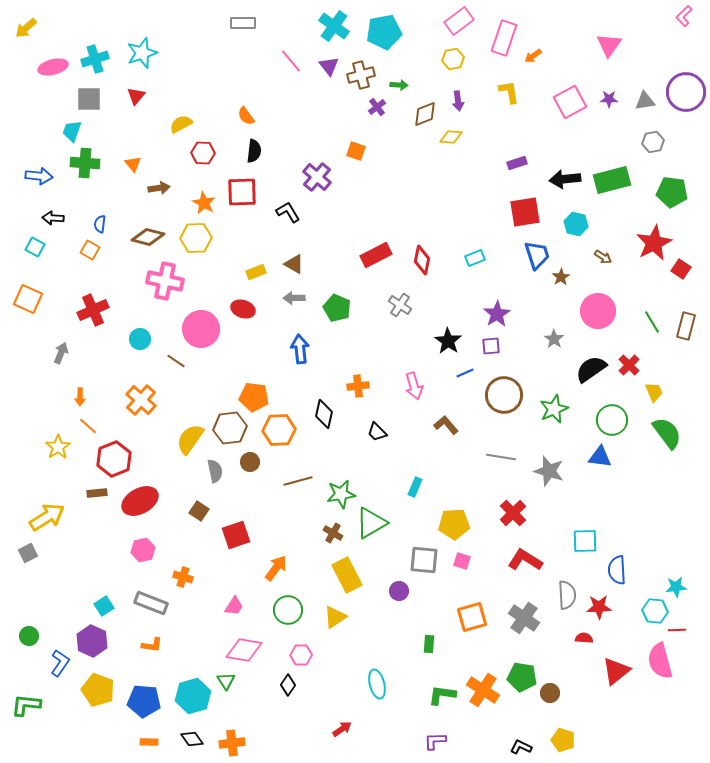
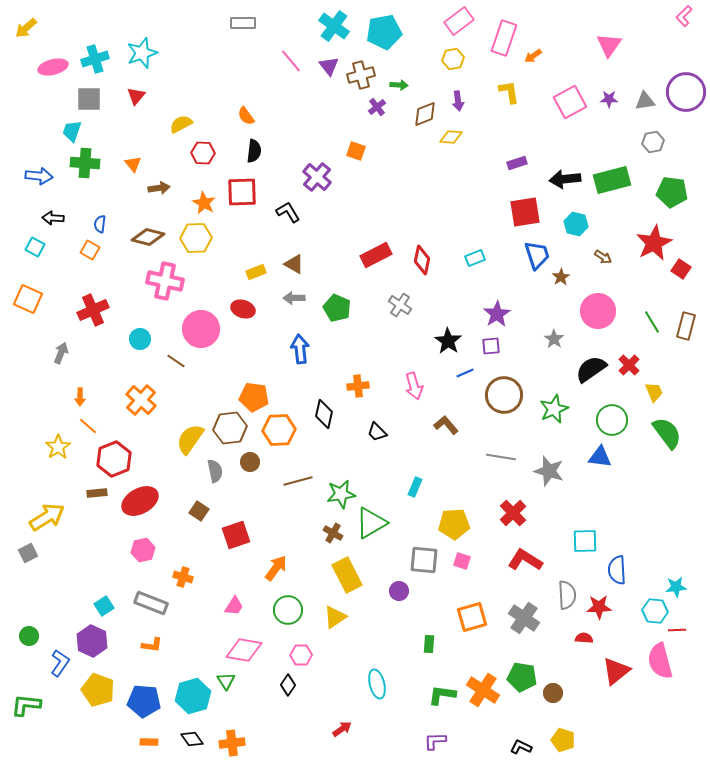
brown circle at (550, 693): moved 3 px right
